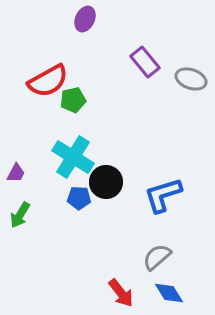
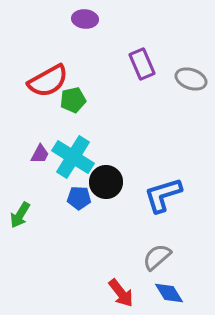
purple ellipse: rotated 70 degrees clockwise
purple rectangle: moved 3 px left, 2 px down; rotated 16 degrees clockwise
purple trapezoid: moved 24 px right, 19 px up
